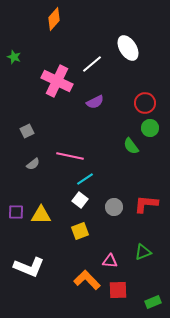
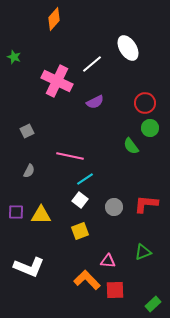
gray semicircle: moved 4 px left, 7 px down; rotated 24 degrees counterclockwise
pink triangle: moved 2 px left
red square: moved 3 px left
green rectangle: moved 2 px down; rotated 21 degrees counterclockwise
